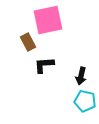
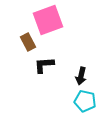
pink square: rotated 8 degrees counterclockwise
